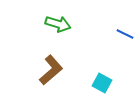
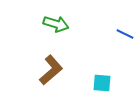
green arrow: moved 2 px left
cyan square: rotated 24 degrees counterclockwise
